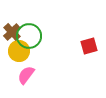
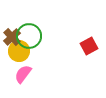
brown cross: moved 5 px down
red square: rotated 12 degrees counterclockwise
pink semicircle: moved 3 px left, 1 px up
